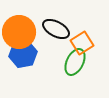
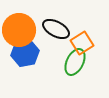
orange circle: moved 2 px up
blue hexagon: moved 2 px right, 1 px up
